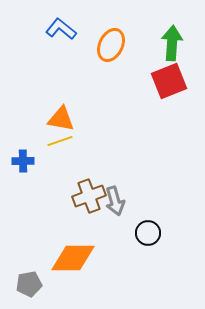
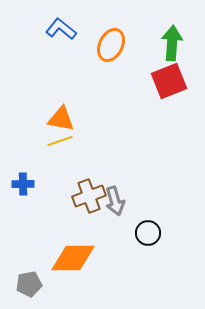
blue cross: moved 23 px down
